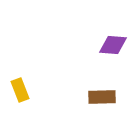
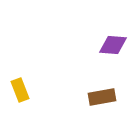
brown rectangle: rotated 8 degrees counterclockwise
